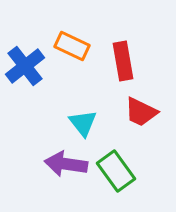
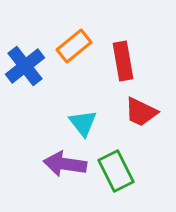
orange rectangle: moved 2 px right; rotated 64 degrees counterclockwise
purple arrow: moved 1 px left
green rectangle: rotated 9 degrees clockwise
